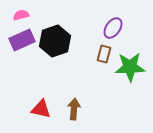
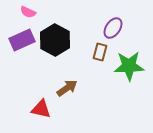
pink semicircle: moved 7 px right, 3 px up; rotated 140 degrees counterclockwise
black hexagon: moved 1 px up; rotated 12 degrees counterclockwise
brown rectangle: moved 4 px left, 2 px up
green star: moved 1 px left, 1 px up
brown arrow: moved 7 px left, 21 px up; rotated 50 degrees clockwise
